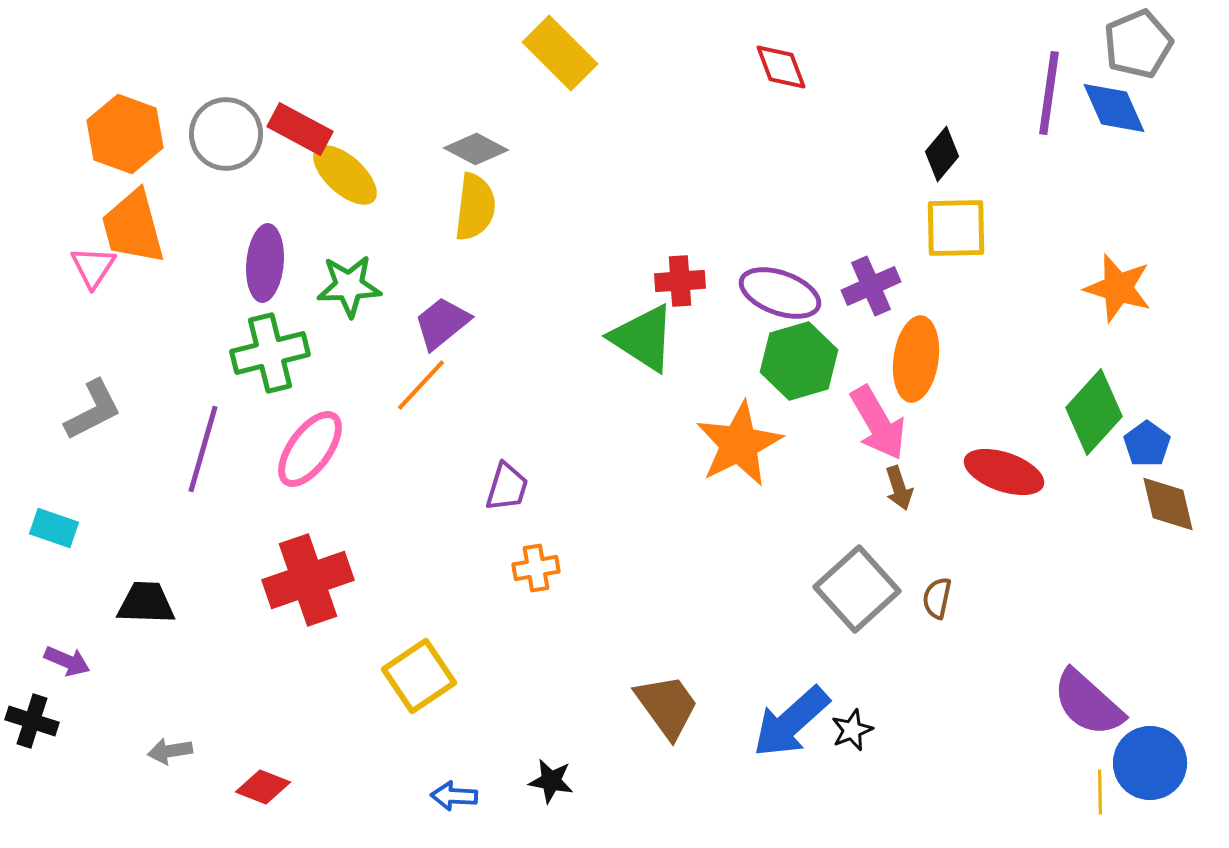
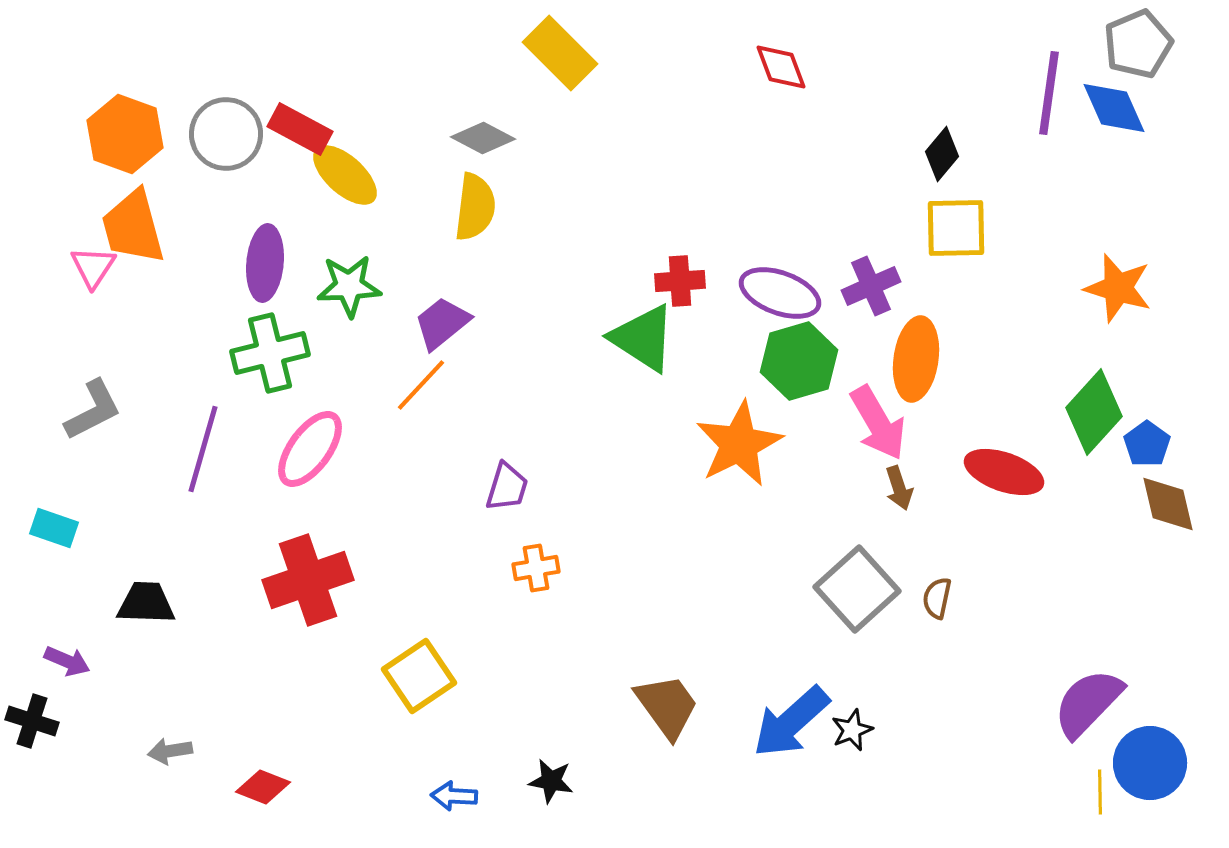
gray diamond at (476, 149): moved 7 px right, 11 px up
purple semicircle at (1088, 703): rotated 92 degrees clockwise
